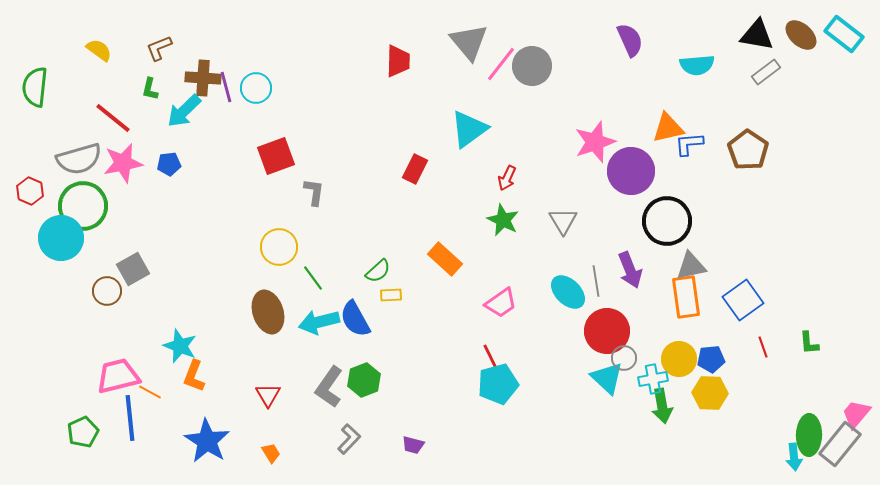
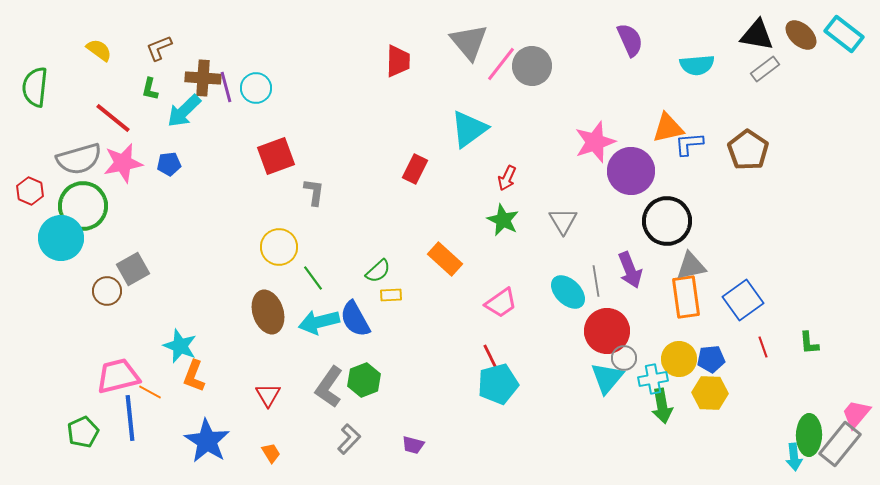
gray rectangle at (766, 72): moved 1 px left, 3 px up
cyan triangle at (607, 378): rotated 27 degrees clockwise
